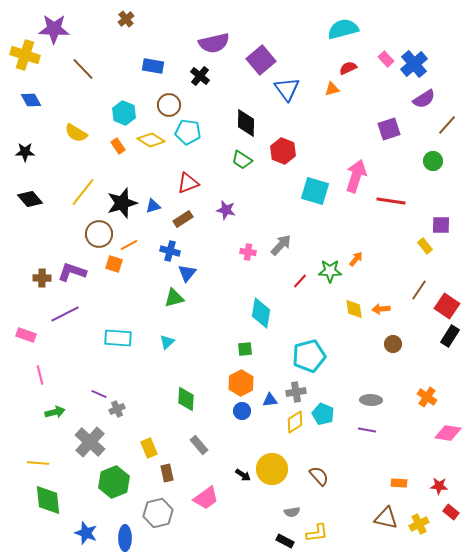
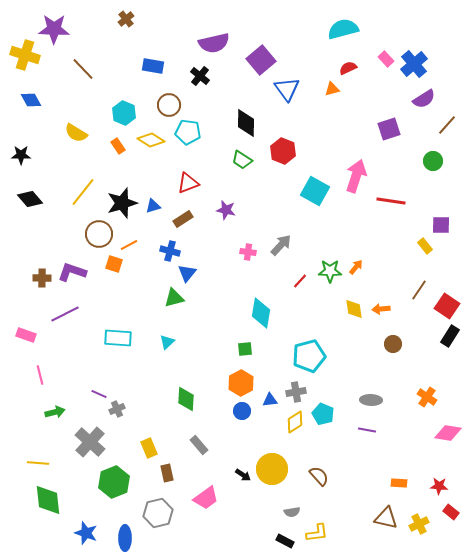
black star at (25, 152): moved 4 px left, 3 px down
cyan square at (315, 191): rotated 12 degrees clockwise
orange arrow at (356, 259): moved 8 px down
